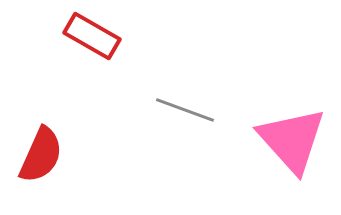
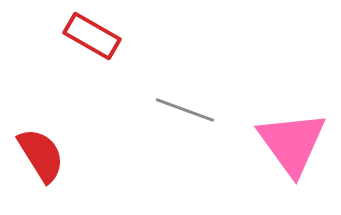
pink triangle: moved 3 px down; rotated 6 degrees clockwise
red semicircle: rotated 56 degrees counterclockwise
